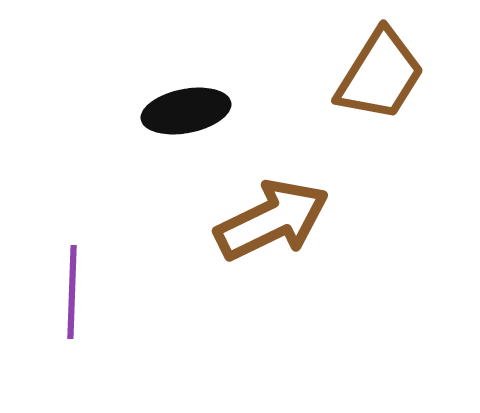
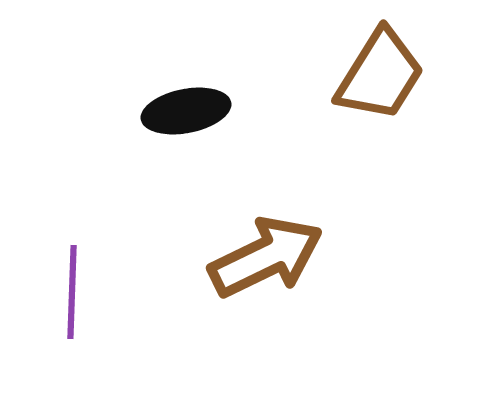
brown arrow: moved 6 px left, 37 px down
